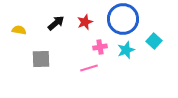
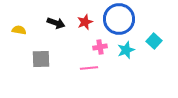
blue circle: moved 4 px left
black arrow: rotated 60 degrees clockwise
pink line: rotated 12 degrees clockwise
